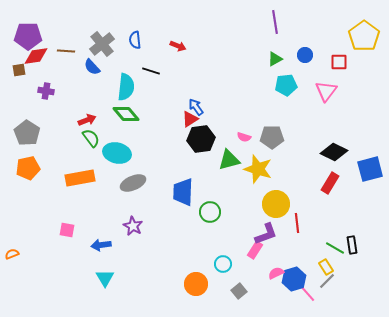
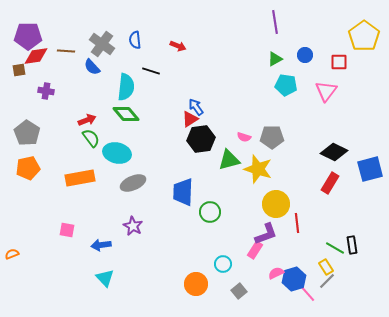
gray cross at (102, 44): rotated 15 degrees counterclockwise
cyan pentagon at (286, 85): rotated 15 degrees clockwise
cyan triangle at (105, 278): rotated 12 degrees counterclockwise
